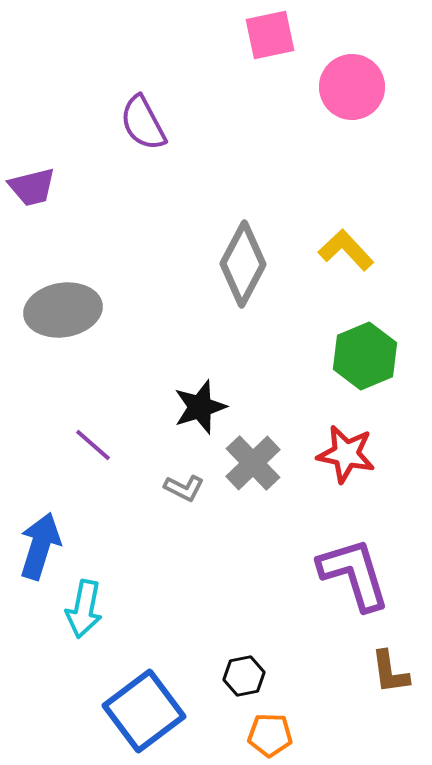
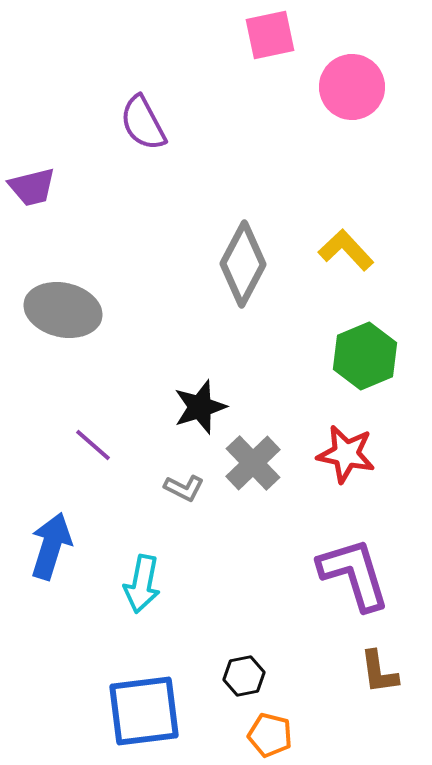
gray ellipse: rotated 22 degrees clockwise
blue arrow: moved 11 px right
cyan arrow: moved 58 px right, 25 px up
brown L-shape: moved 11 px left
blue square: rotated 30 degrees clockwise
orange pentagon: rotated 12 degrees clockwise
